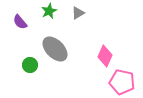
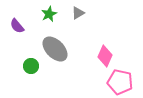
green star: moved 3 px down
purple semicircle: moved 3 px left, 4 px down
green circle: moved 1 px right, 1 px down
pink pentagon: moved 2 px left
